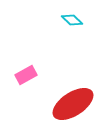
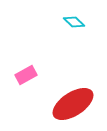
cyan diamond: moved 2 px right, 2 px down
